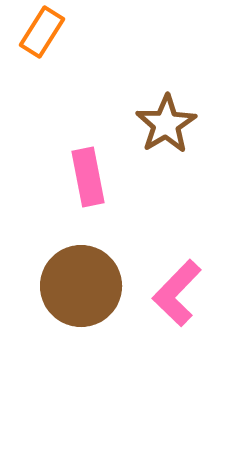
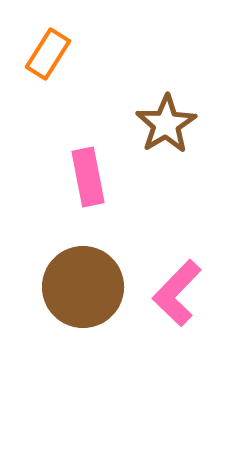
orange rectangle: moved 6 px right, 22 px down
brown circle: moved 2 px right, 1 px down
